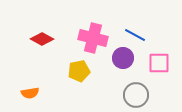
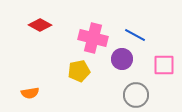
red diamond: moved 2 px left, 14 px up
purple circle: moved 1 px left, 1 px down
pink square: moved 5 px right, 2 px down
